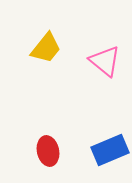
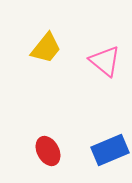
red ellipse: rotated 16 degrees counterclockwise
